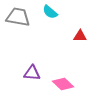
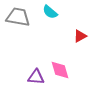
red triangle: rotated 32 degrees counterclockwise
purple triangle: moved 4 px right, 4 px down
pink diamond: moved 3 px left, 14 px up; rotated 30 degrees clockwise
